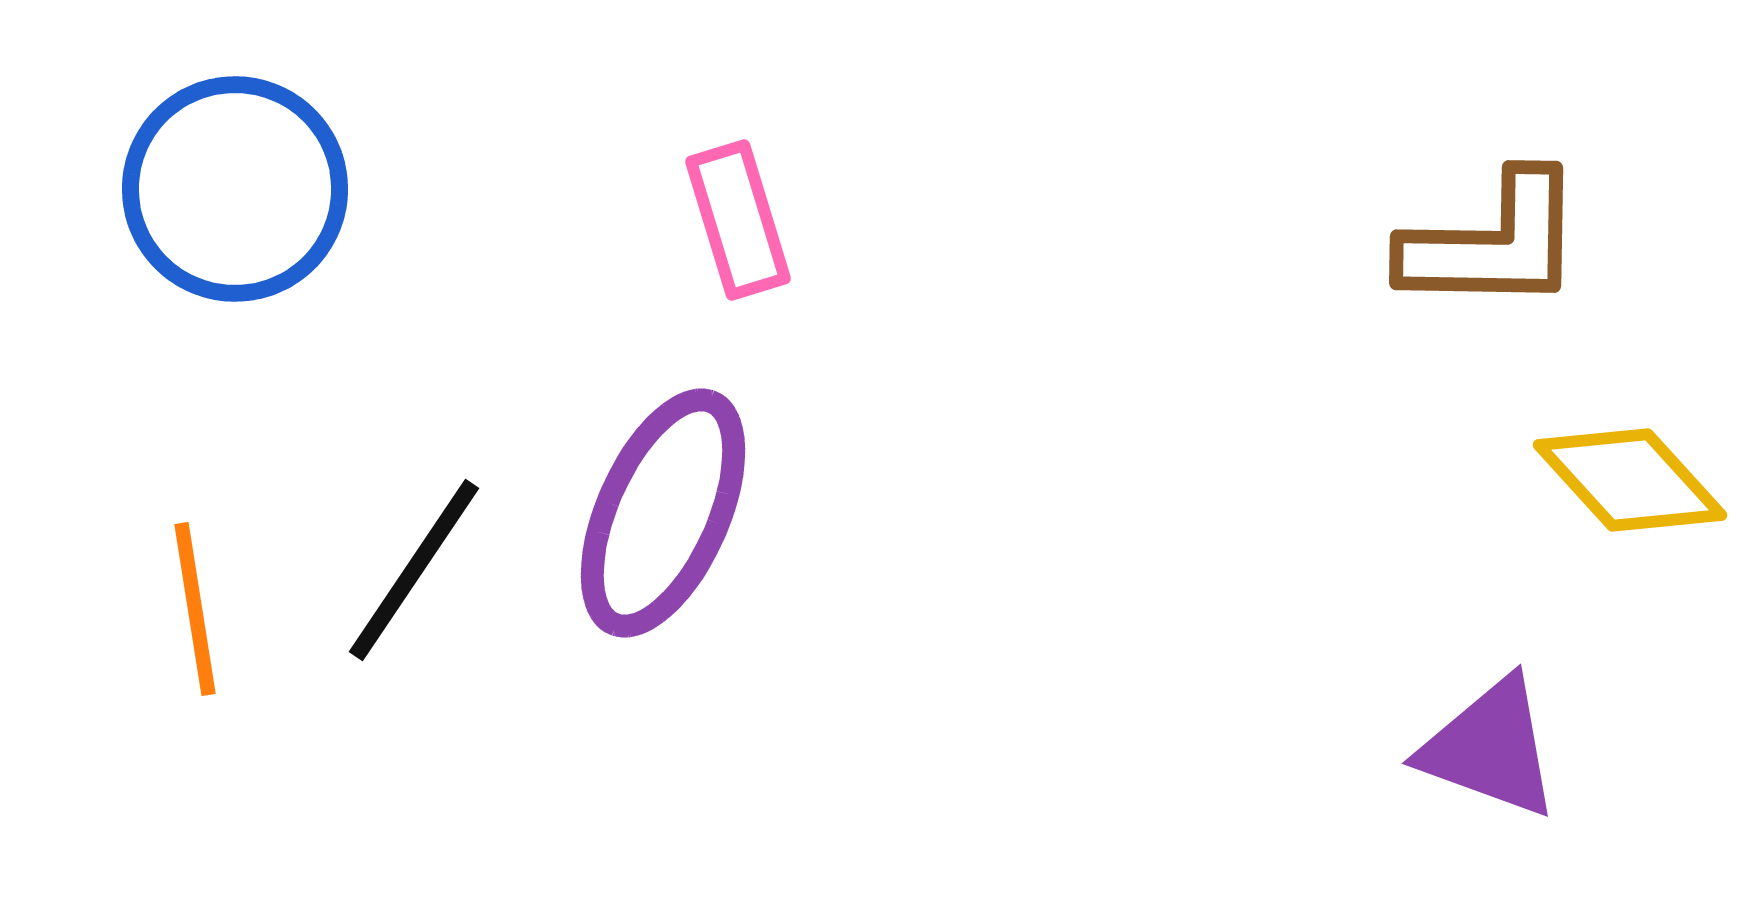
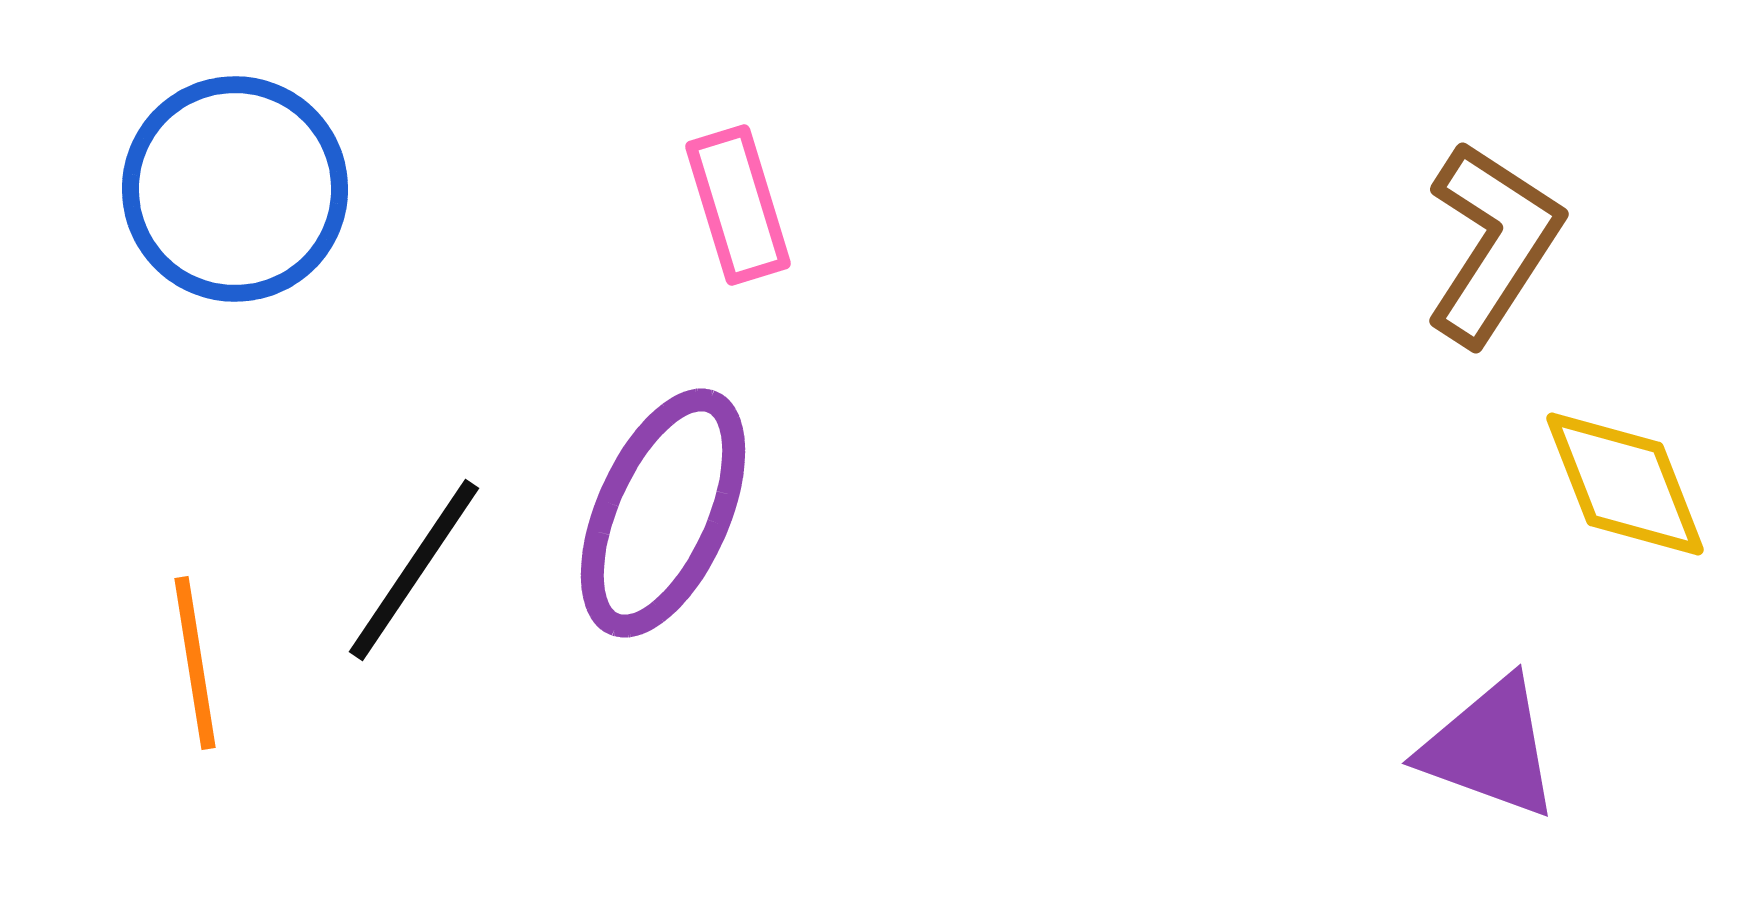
pink rectangle: moved 15 px up
brown L-shape: rotated 58 degrees counterclockwise
yellow diamond: moved 5 px left, 4 px down; rotated 21 degrees clockwise
orange line: moved 54 px down
